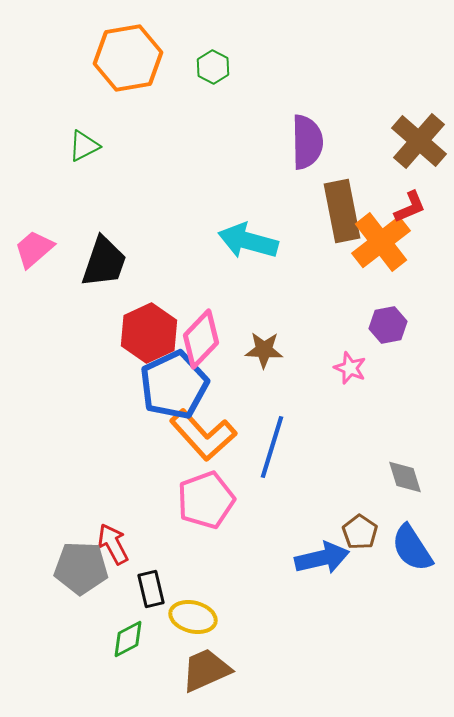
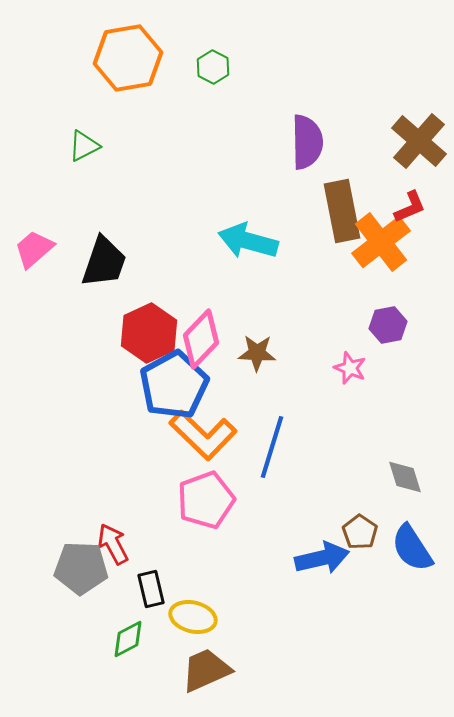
brown star: moved 7 px left, 3 px down
blue pentagon: rotated 4 degrees counterclockwise
orange L-shape: rotated 4 degrees counterclockwise
